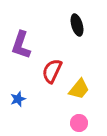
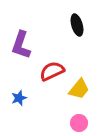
red semicircle: rotated 40 degrees clockwise
blue star: moved 1 px right, 1 px up
